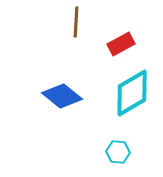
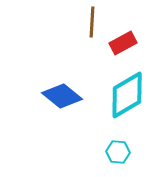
brown line: moved 16 px right
red rectangle: moved 2 px right, 1 px up
cyan diamond: moved 5 px left, 2 px down
